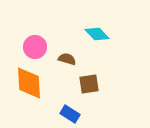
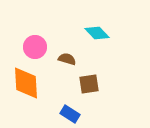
cyan diamond: moved 1 px up
orange diamond: moved 3 px left
